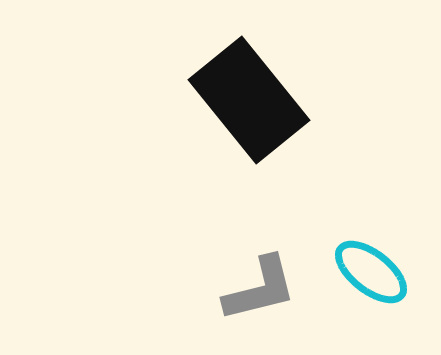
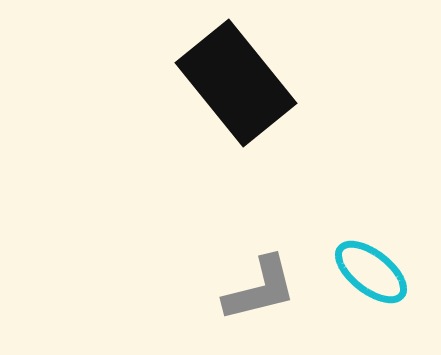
black rectangle: moved 13 px left, 17 px up
